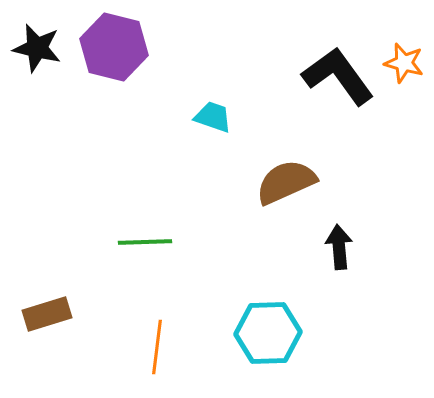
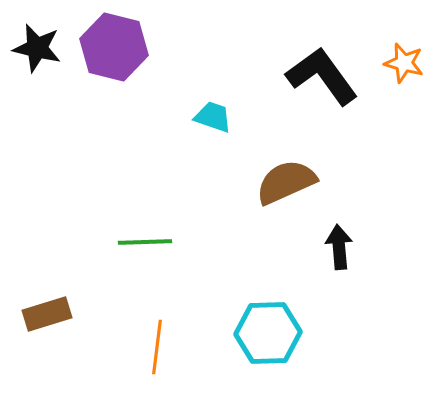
black L-shape: moved 16 px left
